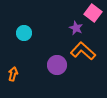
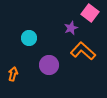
pink square: moved 3 px left
purple star: moved 5 px left; rotated 24 degrees clockwise
cyan circle: moved 5 px right, 5 px down
purple circle: moved 8 px left
